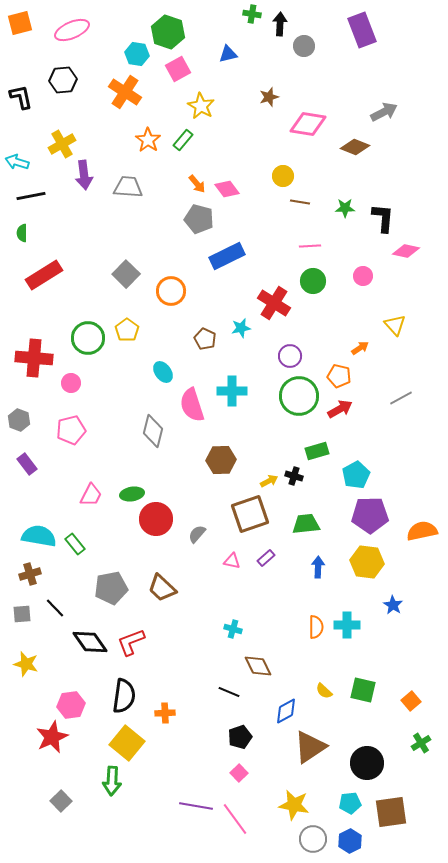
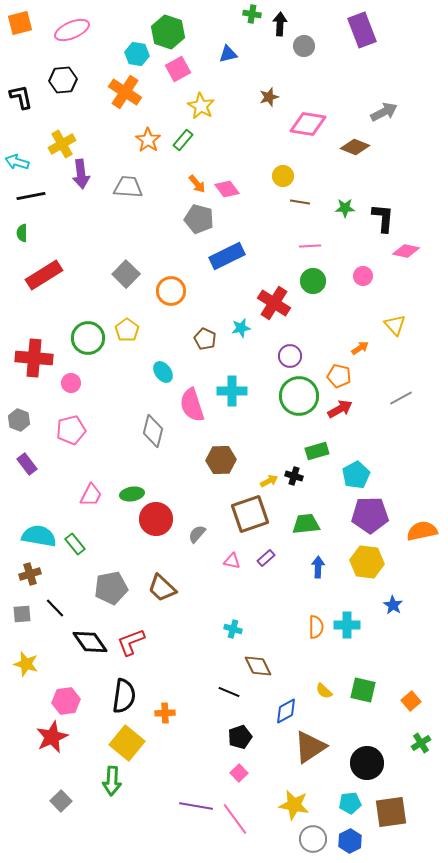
purple arrow at (84, 175): moved 3 px left, 1 px up
pink hexagon at (71, 705): moved 5 px left, 4 px up
